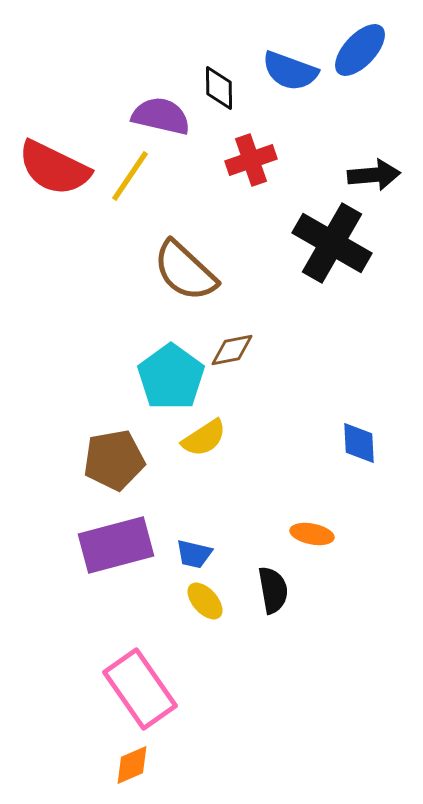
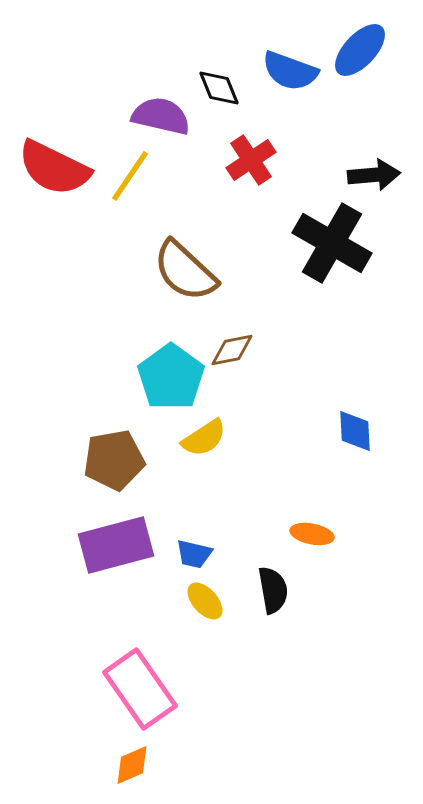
black diamond: rotated 21 degrees counterclockwise
red cross: rotated 15 degrees counterclockwise
blue diamond: moved 4 px left, 12 px up
